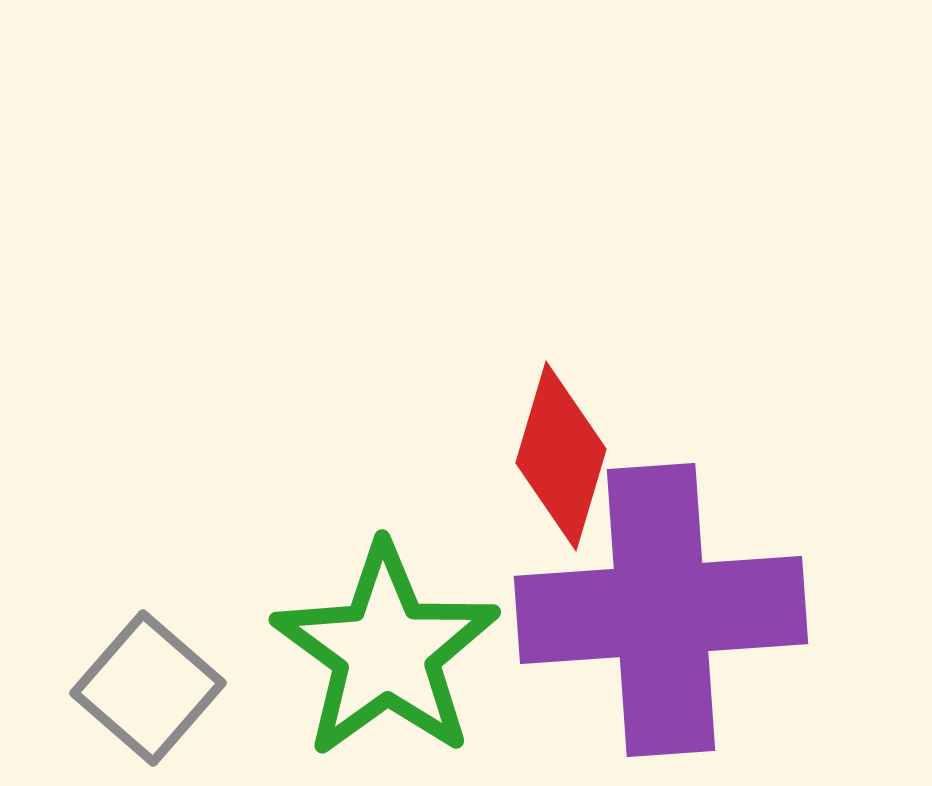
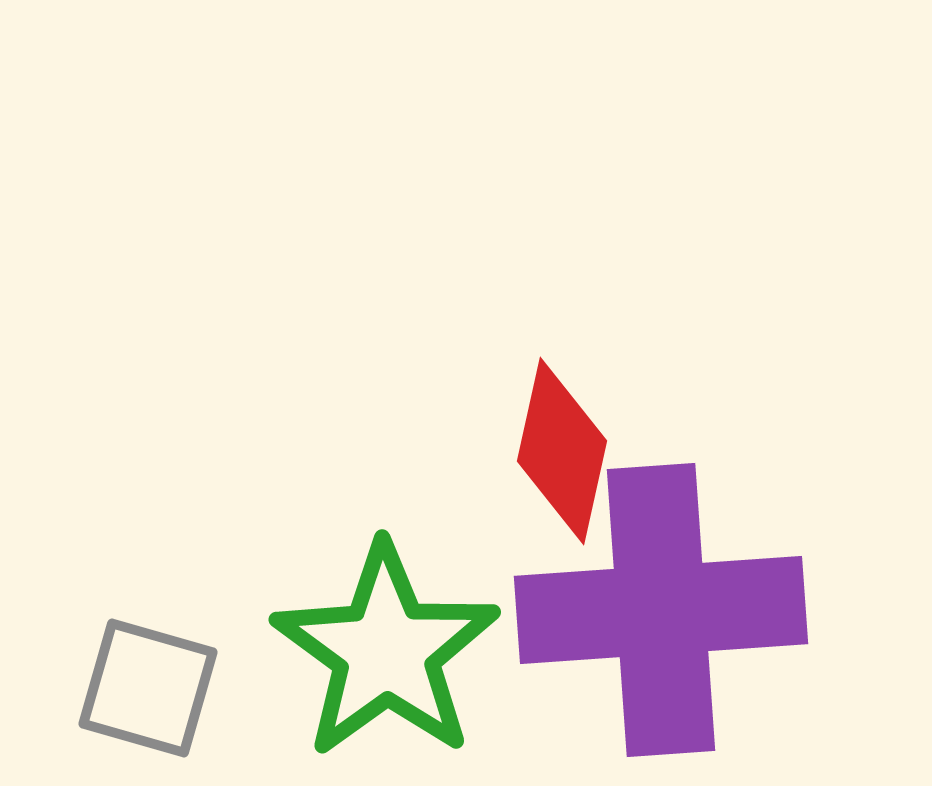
red diamond: moved 1 px right, 5 px up; rotated 4 degrees counterclockwise
gray square: rotated 25 degrees counterclockwise
